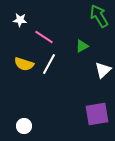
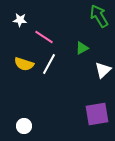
green triangle: moved 2 px down
